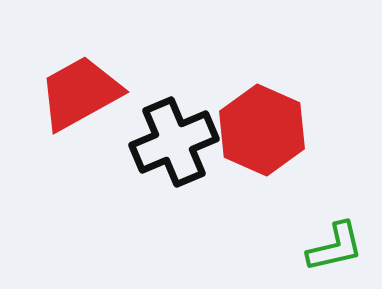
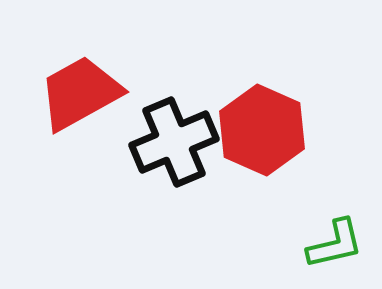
green L-shape: moved 3 px up
